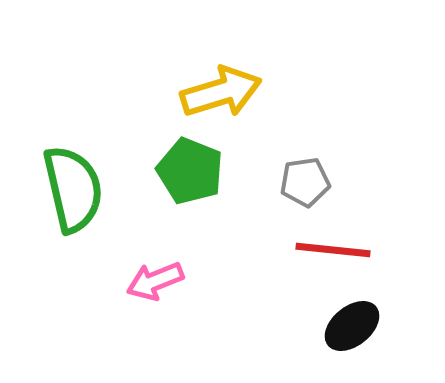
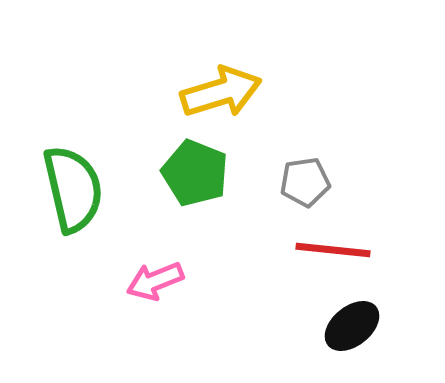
green pentagon: moved 5 px right, 2 px down
